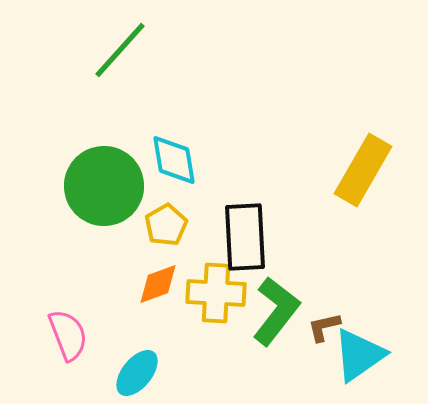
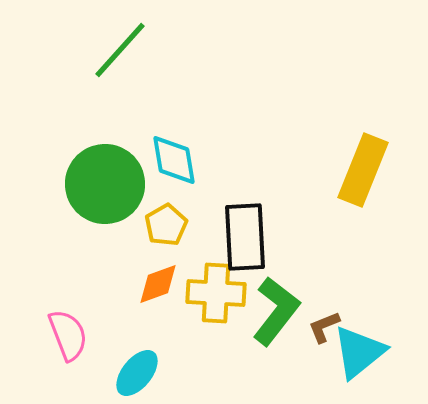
yellow rectangle: rotated 8 degrees counterclockwise
green circle: moved 1 px right, 2 px up
brown L-shape: rotated 9 degrees counterclockwise
cyan triangle: moved 3 px up; rotated 4 degrees counterclockwise
